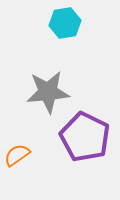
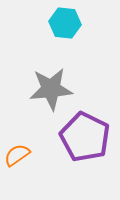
cyan hexagon: rotated 16 degrees clockwise
gray star: moved 3 px right, 3 px up
